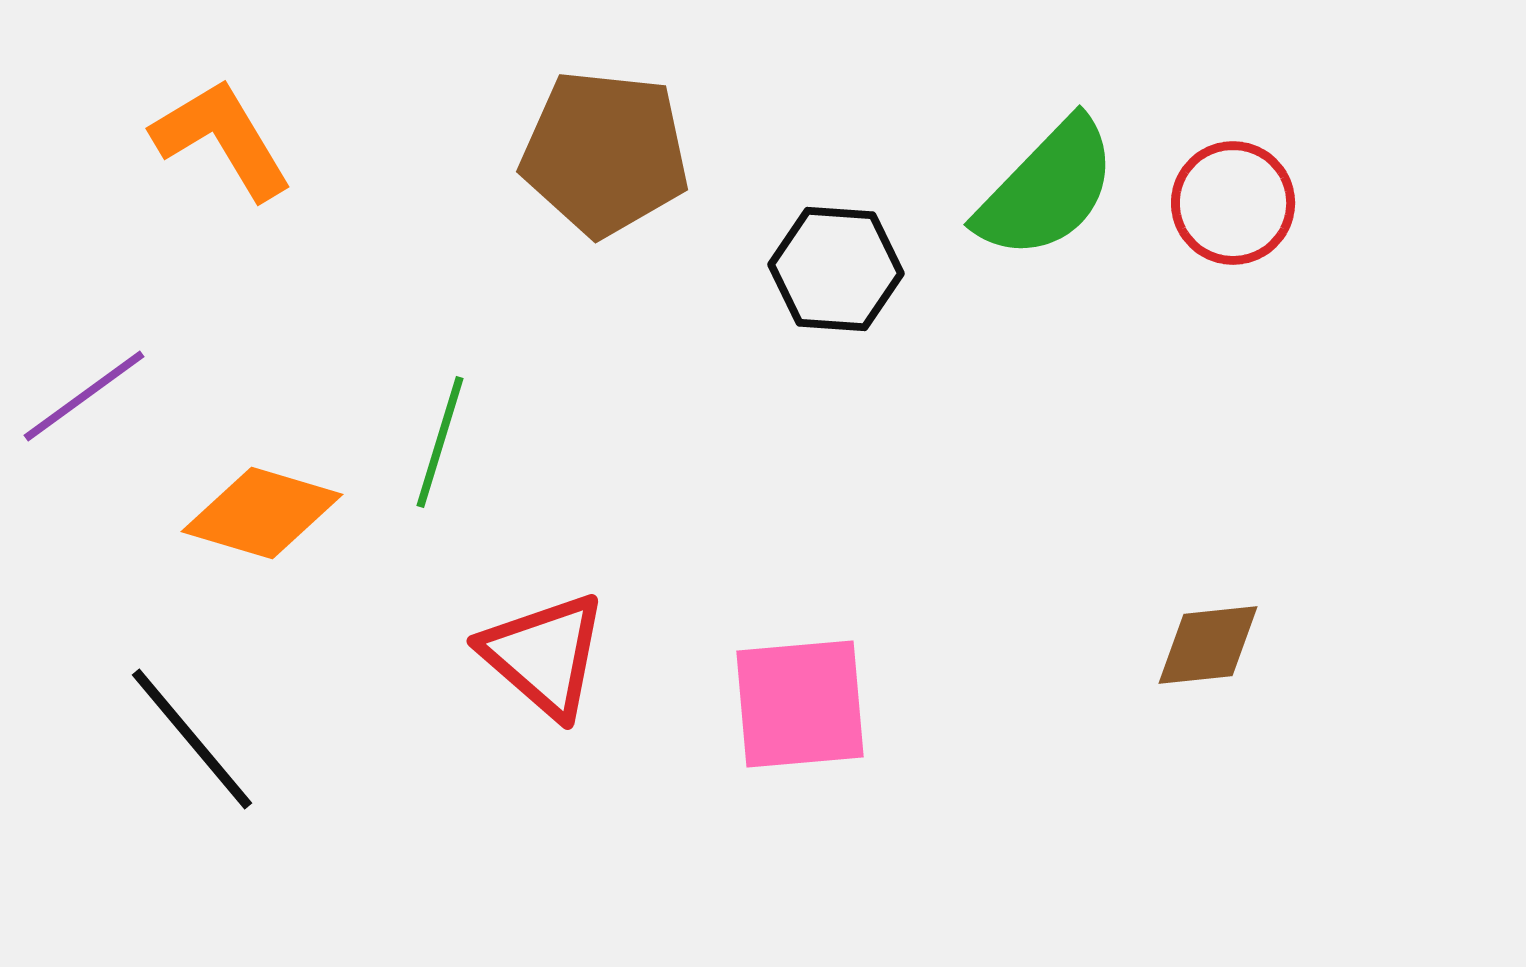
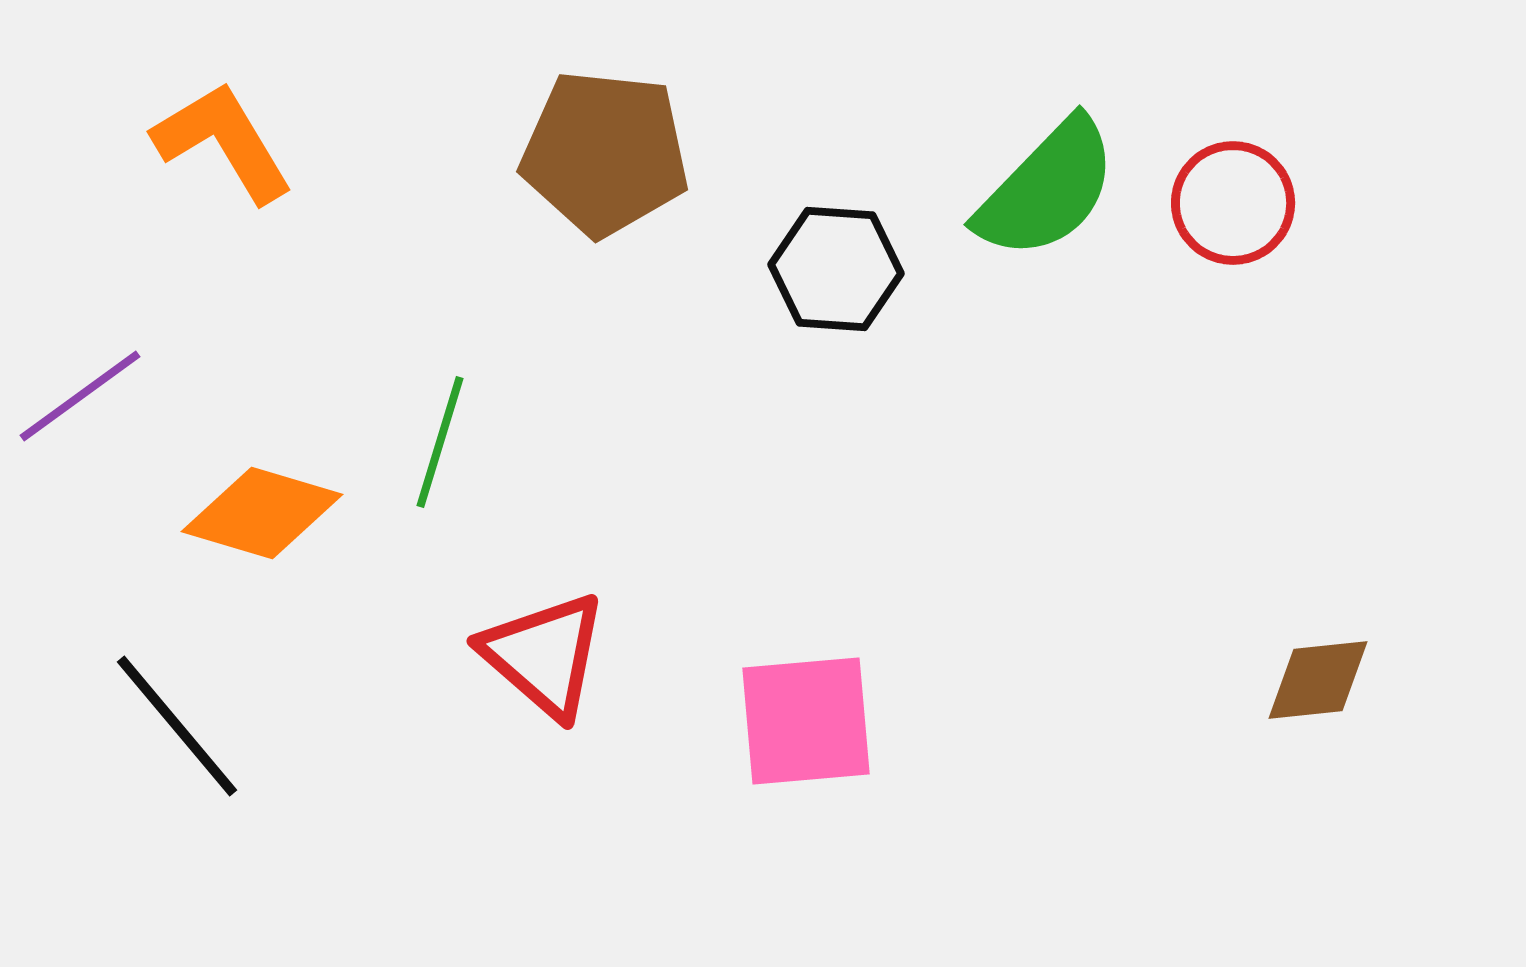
orange L-shape: moved 1 px right, 3 px down
purple line: moved 4 px left
brown diamond: moved 110 px right, 35 px down
pink square: moved 6 px right, 17 px down
black line: moved 15 px left, 13 px up
